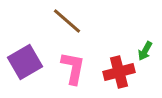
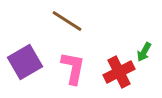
brown line: rotated 8 degrees counterclockwise
green arrow: moved 1 px left, 1 px down
red cross: rotated 12 degrees counterclockwise
